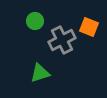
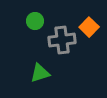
orange square: rotated 24 degrees clockwise
gray cross: rotated 20 degrees clockwise
